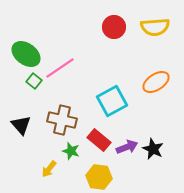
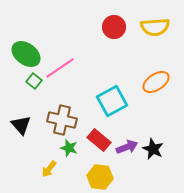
green star: moved 2 px left, 3 px up
yellow hexagon: moved 1 px right
